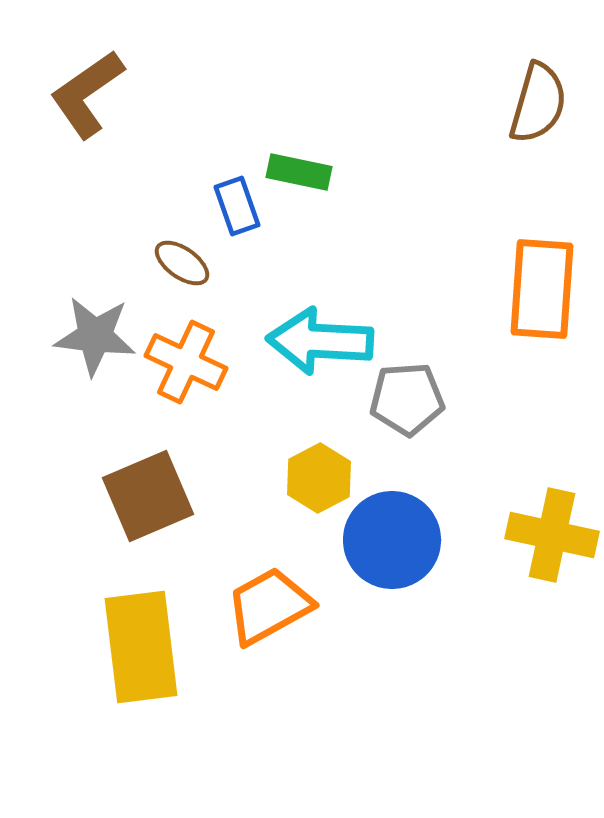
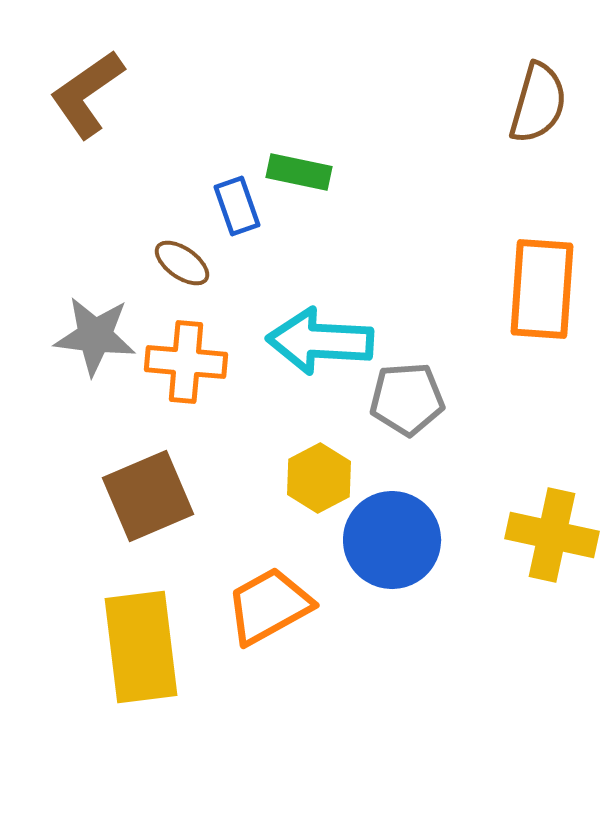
orange cross: rotated 20 degrees counterclockwise
